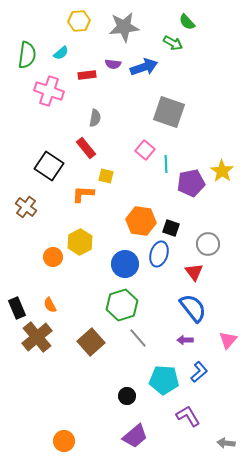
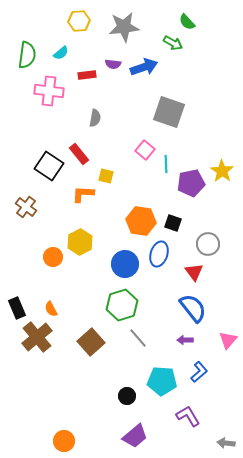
pink cross at (49, 91): rotated 12 degrees counterclockwise
red rectangle at (86, 148): moved 7 px left, 6 px down
black square at (171, 228): moved 2 px right, 5 px up
orange semicircle at (50, 305): moved 1 px right, 4 px down
cyan pentagon at (164, 380): moved 2 px left, 1 px down
